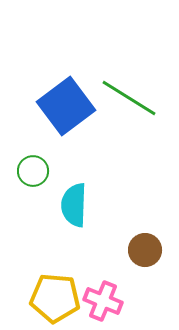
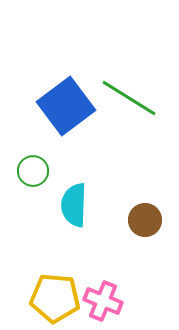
brown circle: moved 30 px up
